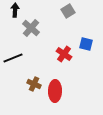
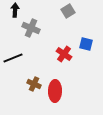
gray cross: rotated 18 degrees counterclockwise
